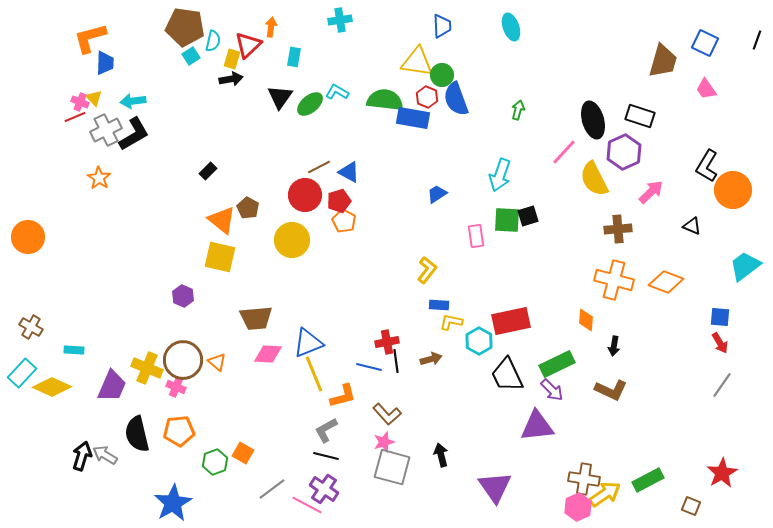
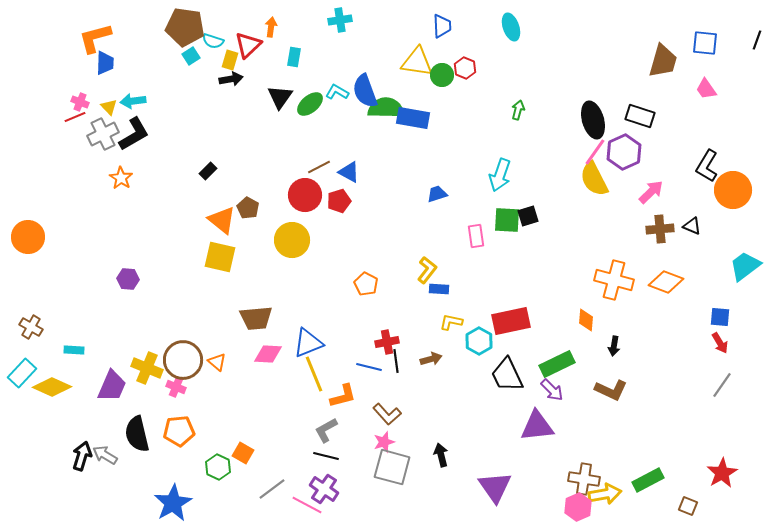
orange L-shape at (90, 38): moved 5 px right
cyan semicircle at (213, 41): rotated 95 degrees clockwise
blue square at (705, 43): rotated 20 degrees counterclockwise
yellow rectangle at (232, 59): moved 2 px left, 1 px down
red hexagon at (427, 97): moved 38 px right, 29 px up
yellow triangle at (94, 98): moved 15 px right, 9 px down
blue semicircle at (456, 99): moved 91 px left, 8 px up
green semicircle at (385, 100): moved 1 px right, 8 px down; rotated 6 degrees counterclockwise
gray cross at (106, 130): moved 3 px left, 4 px down
pink line at (564, 152): moved 31 px right; rotated 8 degrees counterclockwise
orange star at (99, 178): moved 22 px right
blue trapezoid at (437, 194): rotated 15 degrees clockwise
orange pentagon at (344, 221): moved 22 px right, 63 px down
brown cross at (618, 229): moved 42 px right
purple hexagon at (183, 296): moved 55 px left, 17 px up; rotated 20 degrees counterclockwise
blue rectangle at (439, 305): moved 16 px up
green hexagon at (215, 462): moved 3 px right, 5 px down; rotated 15 degrees counterclockwise
yellow arrow at (605, 494): rotated 24 degrees clockwise
brown square at (691, 506): moved 3 px left
